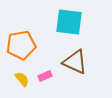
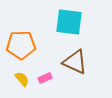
orange pentagon: rotated 8 degrees clockwise
pink rectangle: moved 2 px down
